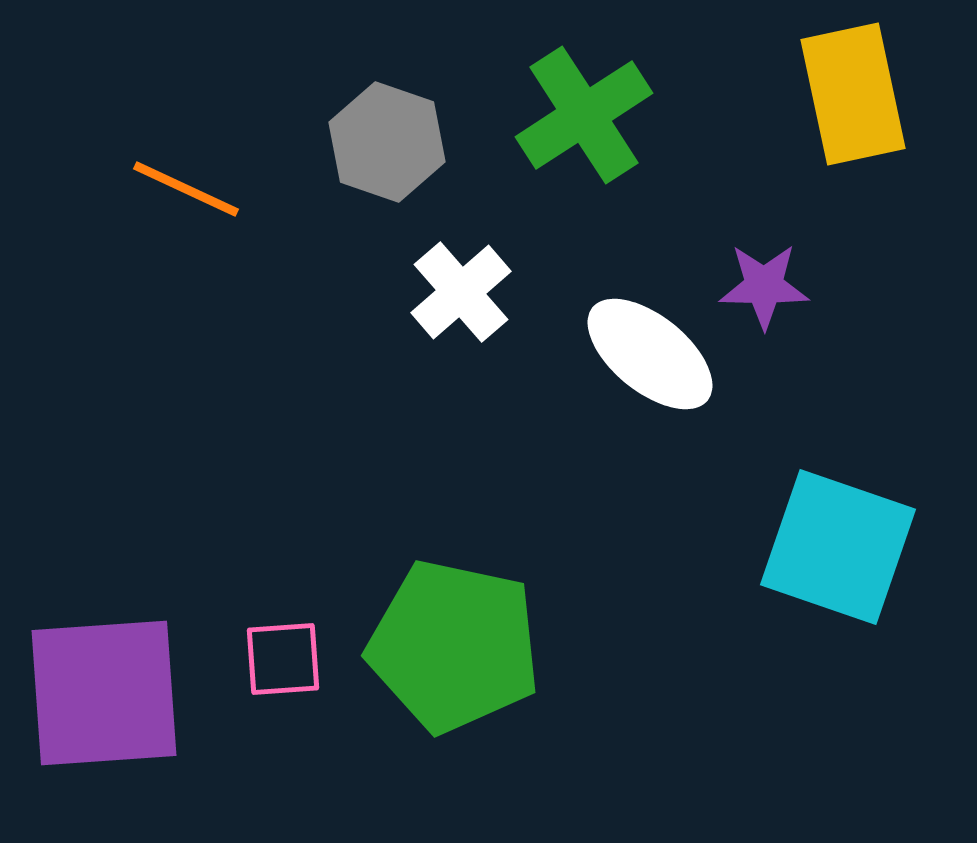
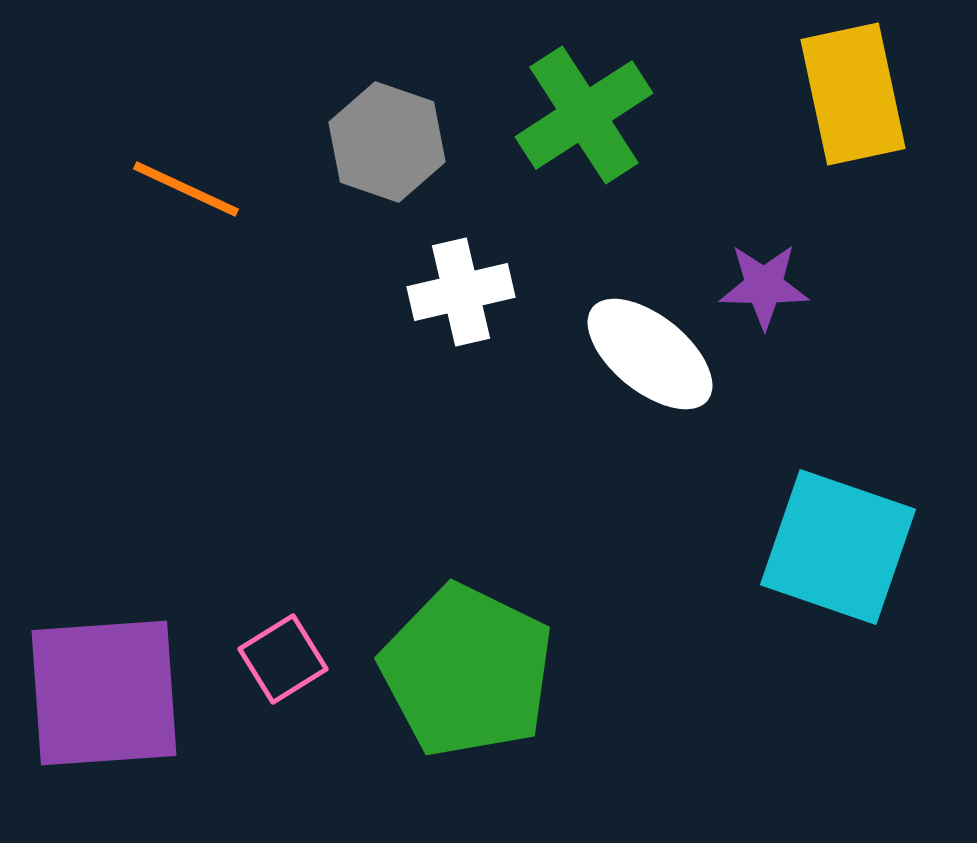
white cross: rotated 28 degrees clockwise
green pentagon: moved 13 px right, 25 px down; rotated 14 degrees clockwise
pink square: rotated 28 degrees counterclockwise
